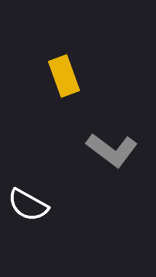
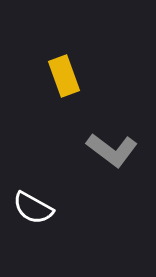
white semicircle: moved 5 px right, 3 px down
